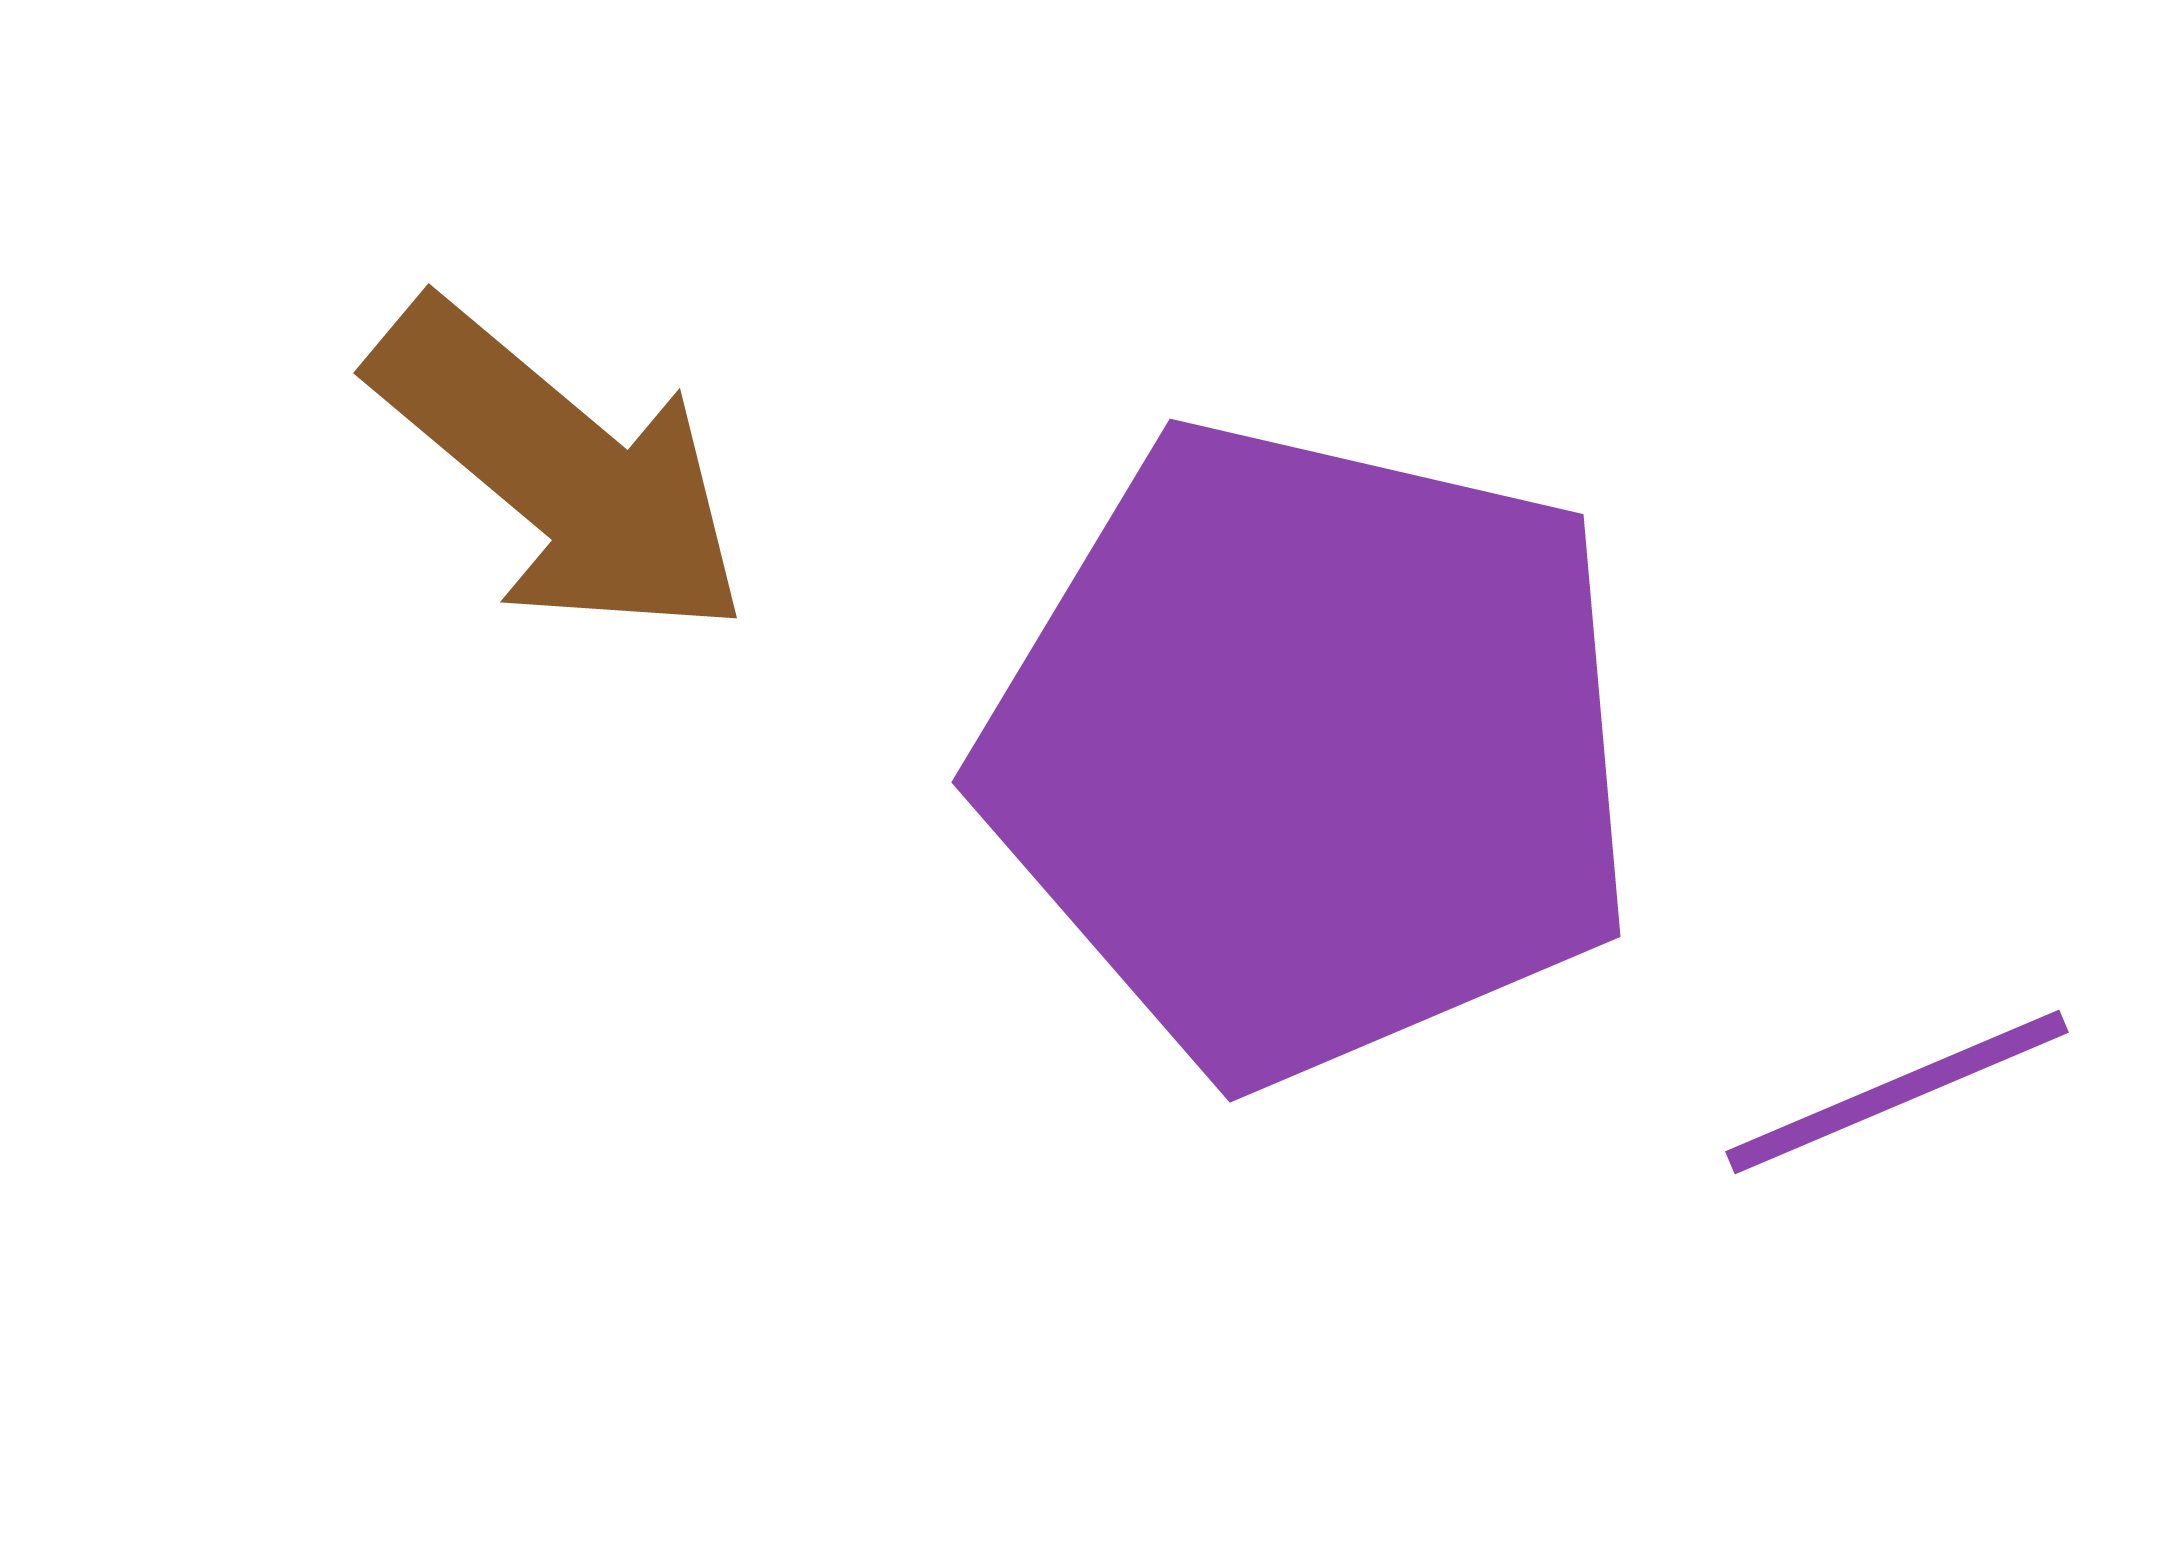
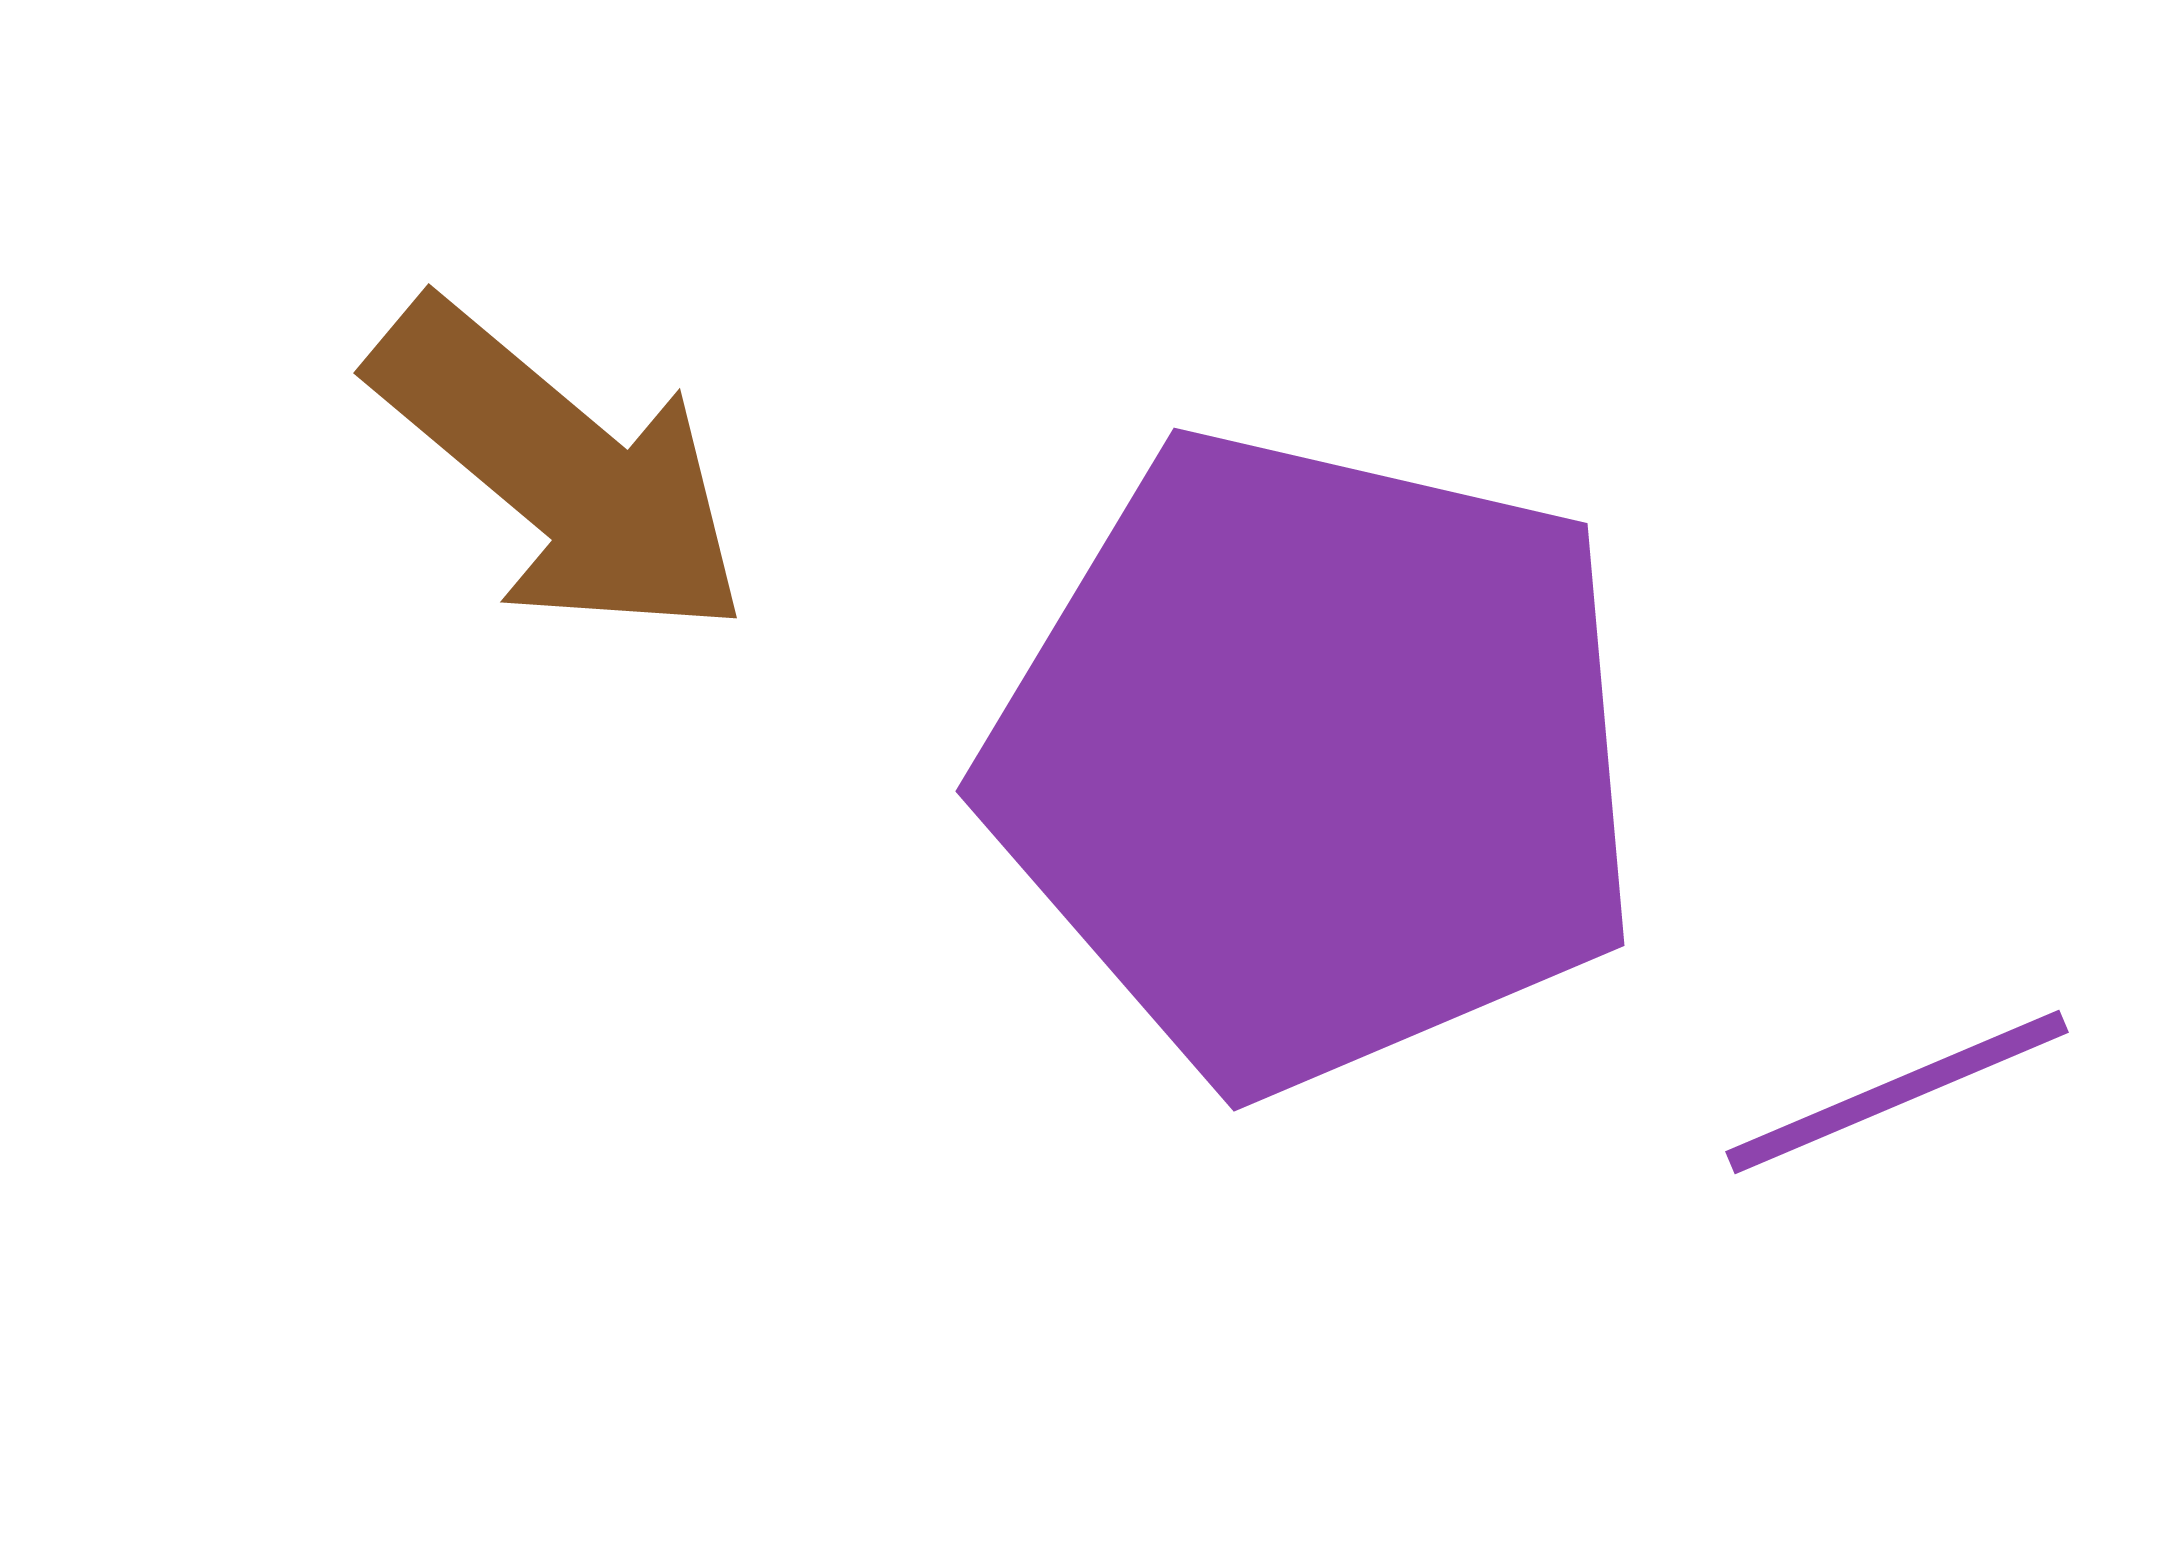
purple pentagon: moved 4 px right, 9 px down
